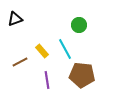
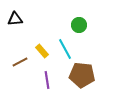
black triangle: rotated 14 degrees clockwise
